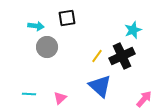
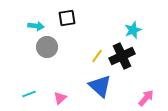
cyan line: rotated 24 degrees counterclockwise
pink arrow: moved 2 px right, 1 px up
